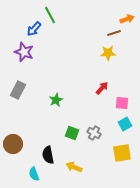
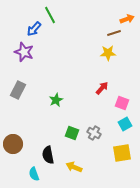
pink square: rotated 16 degrees clockwise
